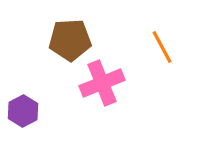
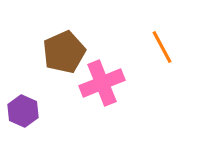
brown pentagon: moved 6 px left, 12 px down; rotated 21 degrees counterclockwise
purple hexagon: rotated 8 degrees counterclockwise
